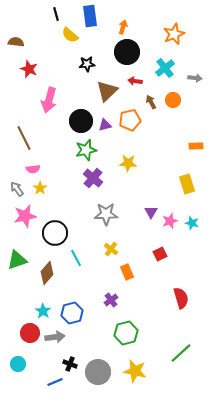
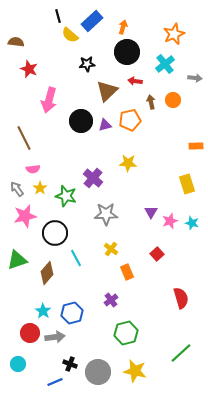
black line at (56, 14): moved 2 px right, 2 px down
blue rectangle at (90, 16): moved 2 px right, 5 px down; rotated 55 degrees clockwise
cyan cross at (165, 68): moved 4 px up
brown arrow at (151, 102): rotated 16 degrees clockwise
green star at (86, 150): moved 20 px left, 46 px down; rotated 30 degrees clockwise
red square at (160, 254): moved 3 px left; rotated 16 degrees counterclockwise
